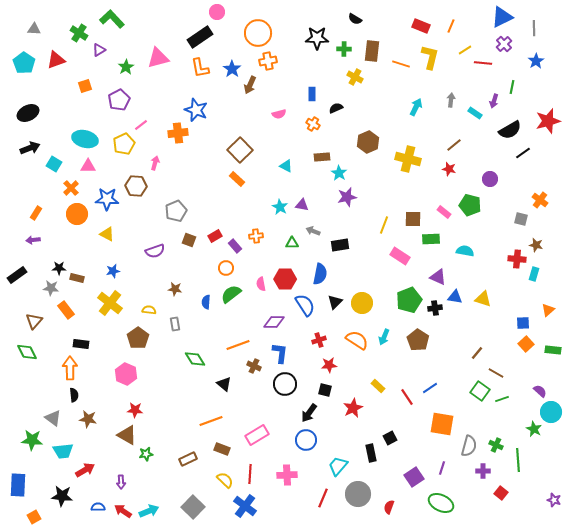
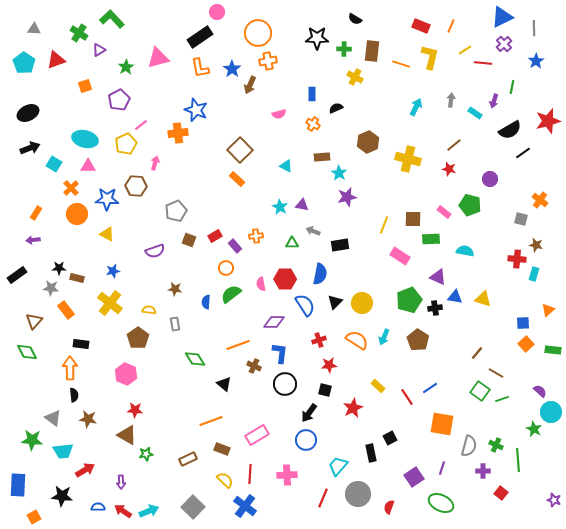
yellow pentagon at (124, 144): moved 2 px right
